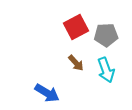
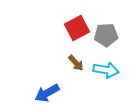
red square: moved 1 px right, 1 px down
cyan arrow: rotated 60 degrees counterclockwise
blue arrow: rotated 120 degrees clockwise
